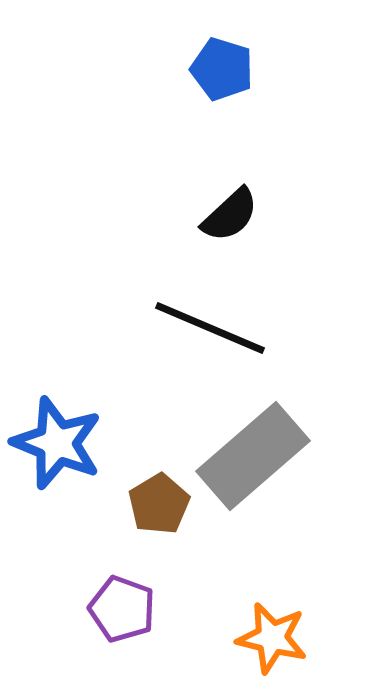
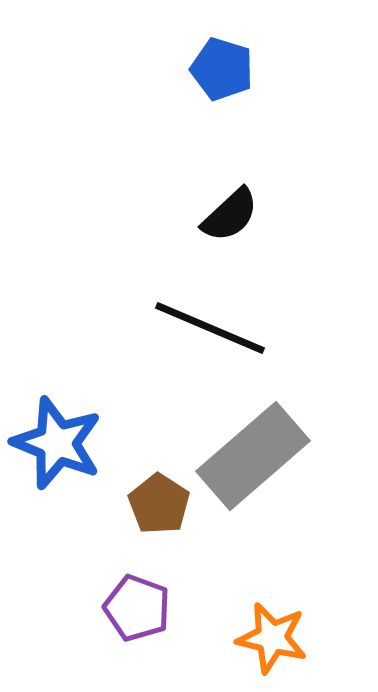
brown pentagon: rotated 8 degrees counterclockwise
purple pentagon: moved 15 px right, 1 px up
